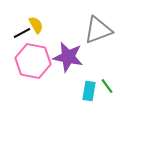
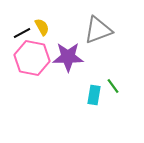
yellow semicircle: moved 6 px right, 2 px down
purple star: rotated 12 degrees counterclockwise
pink hexagon: moved 1 px left, 3 px up
green line: moved 6 px right
cyan rectangle: moved 5 px right, 4 px down
